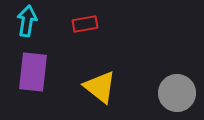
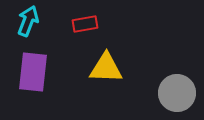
cyan arrow: moved 1 px right; rotated 12 degrees clockwise
yellow triangle: moved 6 px right, 19 px up; rotated 36 degrees counterclockwise
